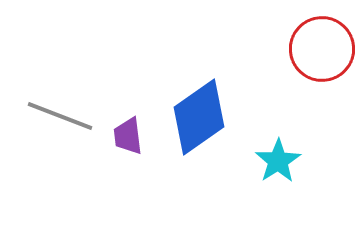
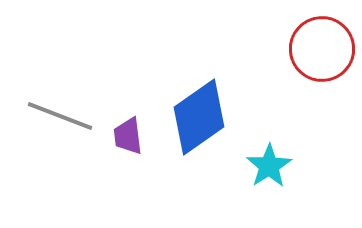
cyan star: moved 9 px left, 5 px down
